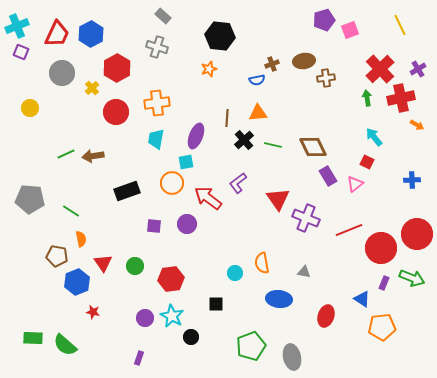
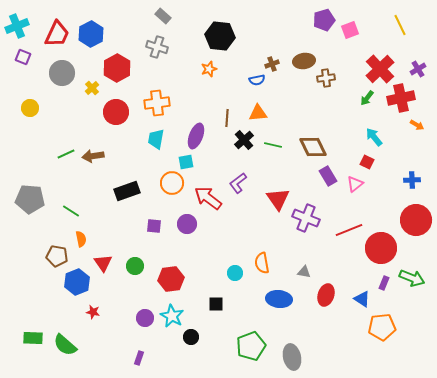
purple square at (21, 52): moved 2 px right, 5 px down
green arrow at (367, 98): rotated 133 degrees counterclockwise
red circle at (417, 234): moved 1 px left, 14 px up
red ellipse at (326, 316): moved 21 px up
